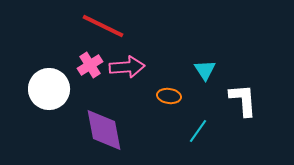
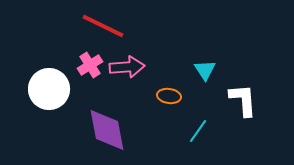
purple diamond: moved 3 px right
